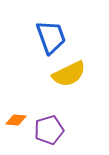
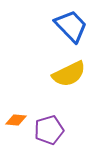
blue trapezoid: moved 20 px right, 11 px up; rotated 24 degrees counterclockwise
